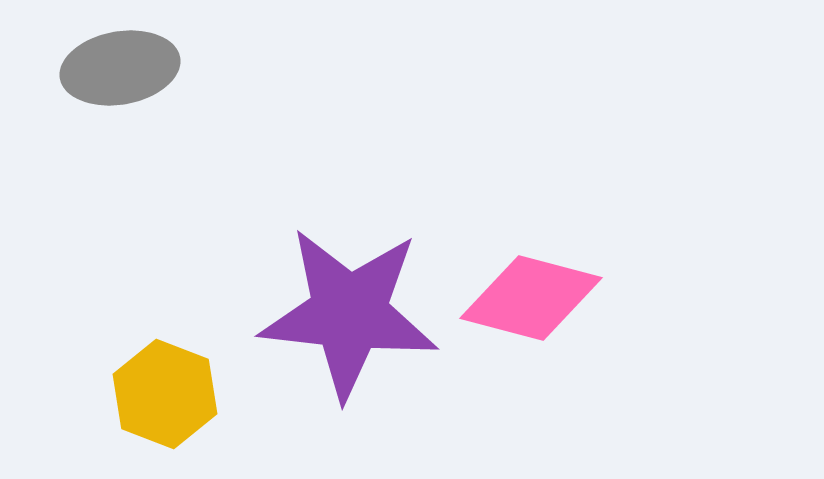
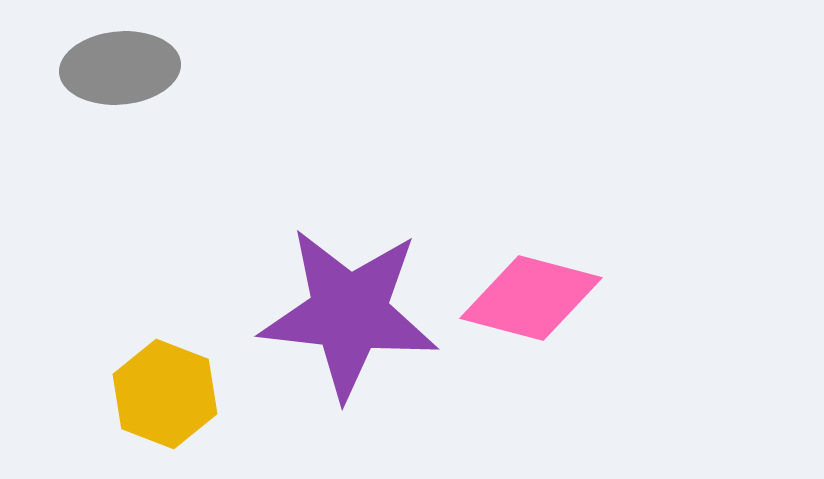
gray ellipse: rotated 5 degrees clockwise
